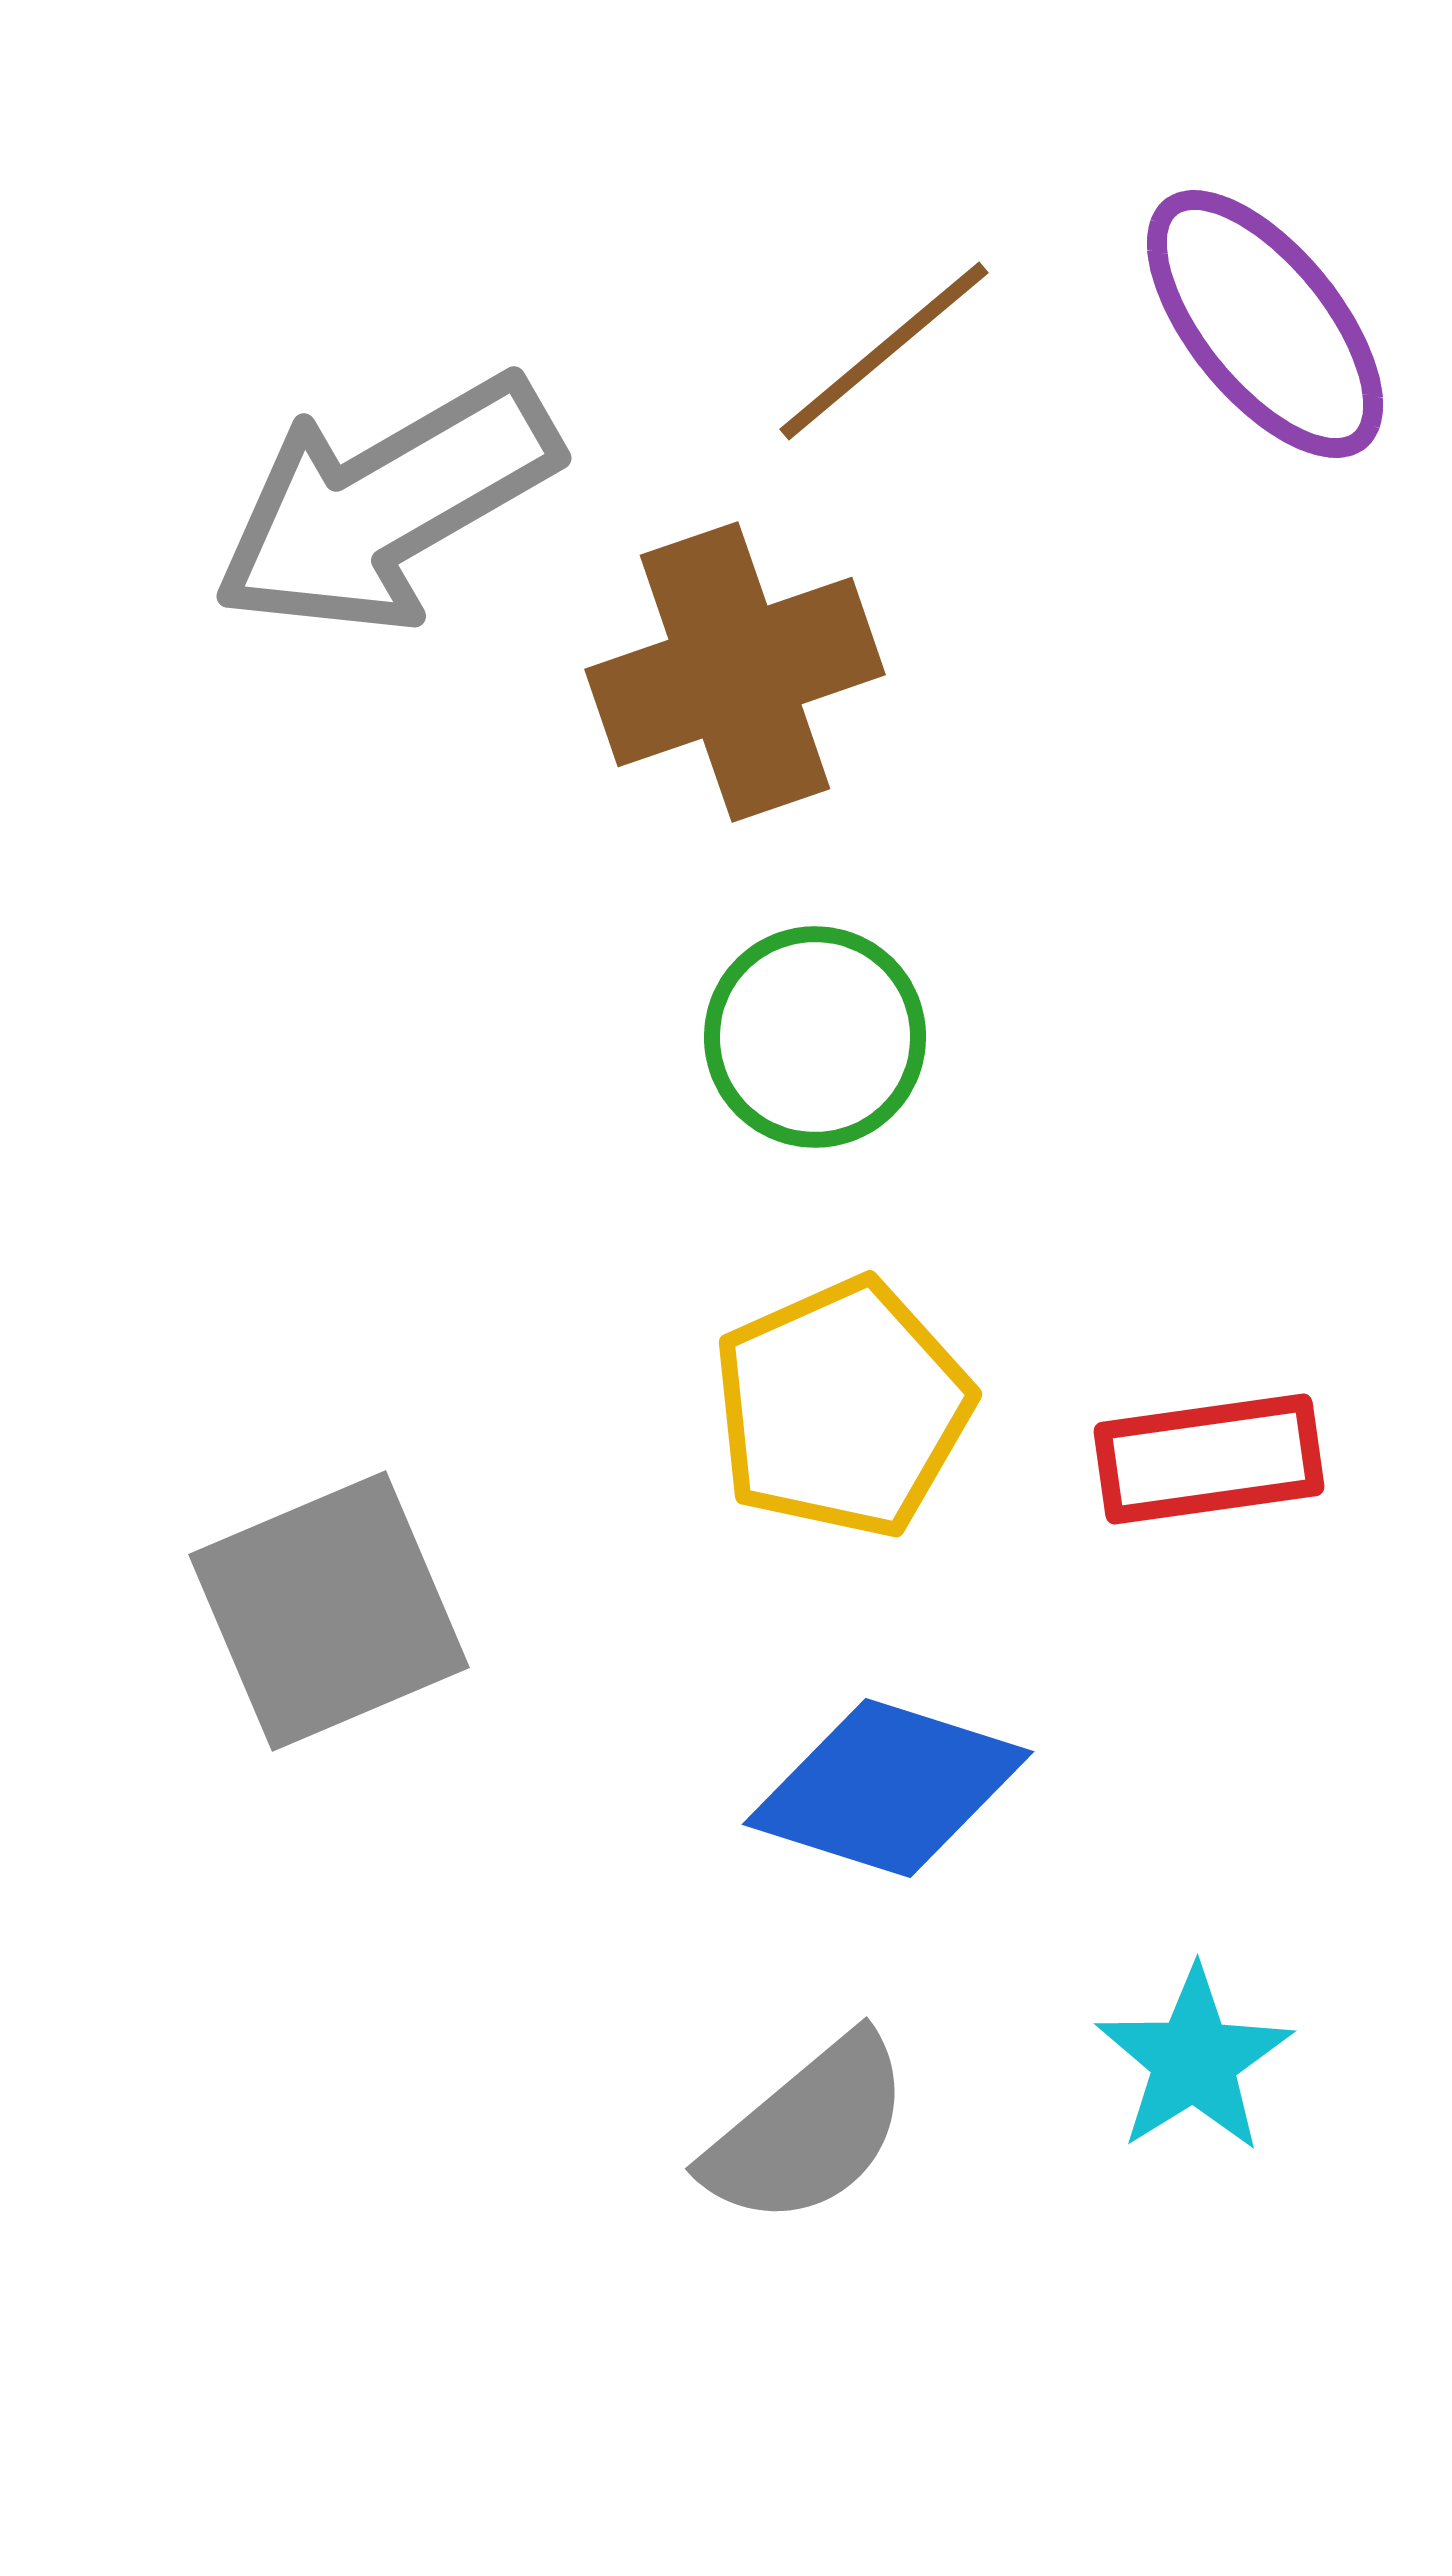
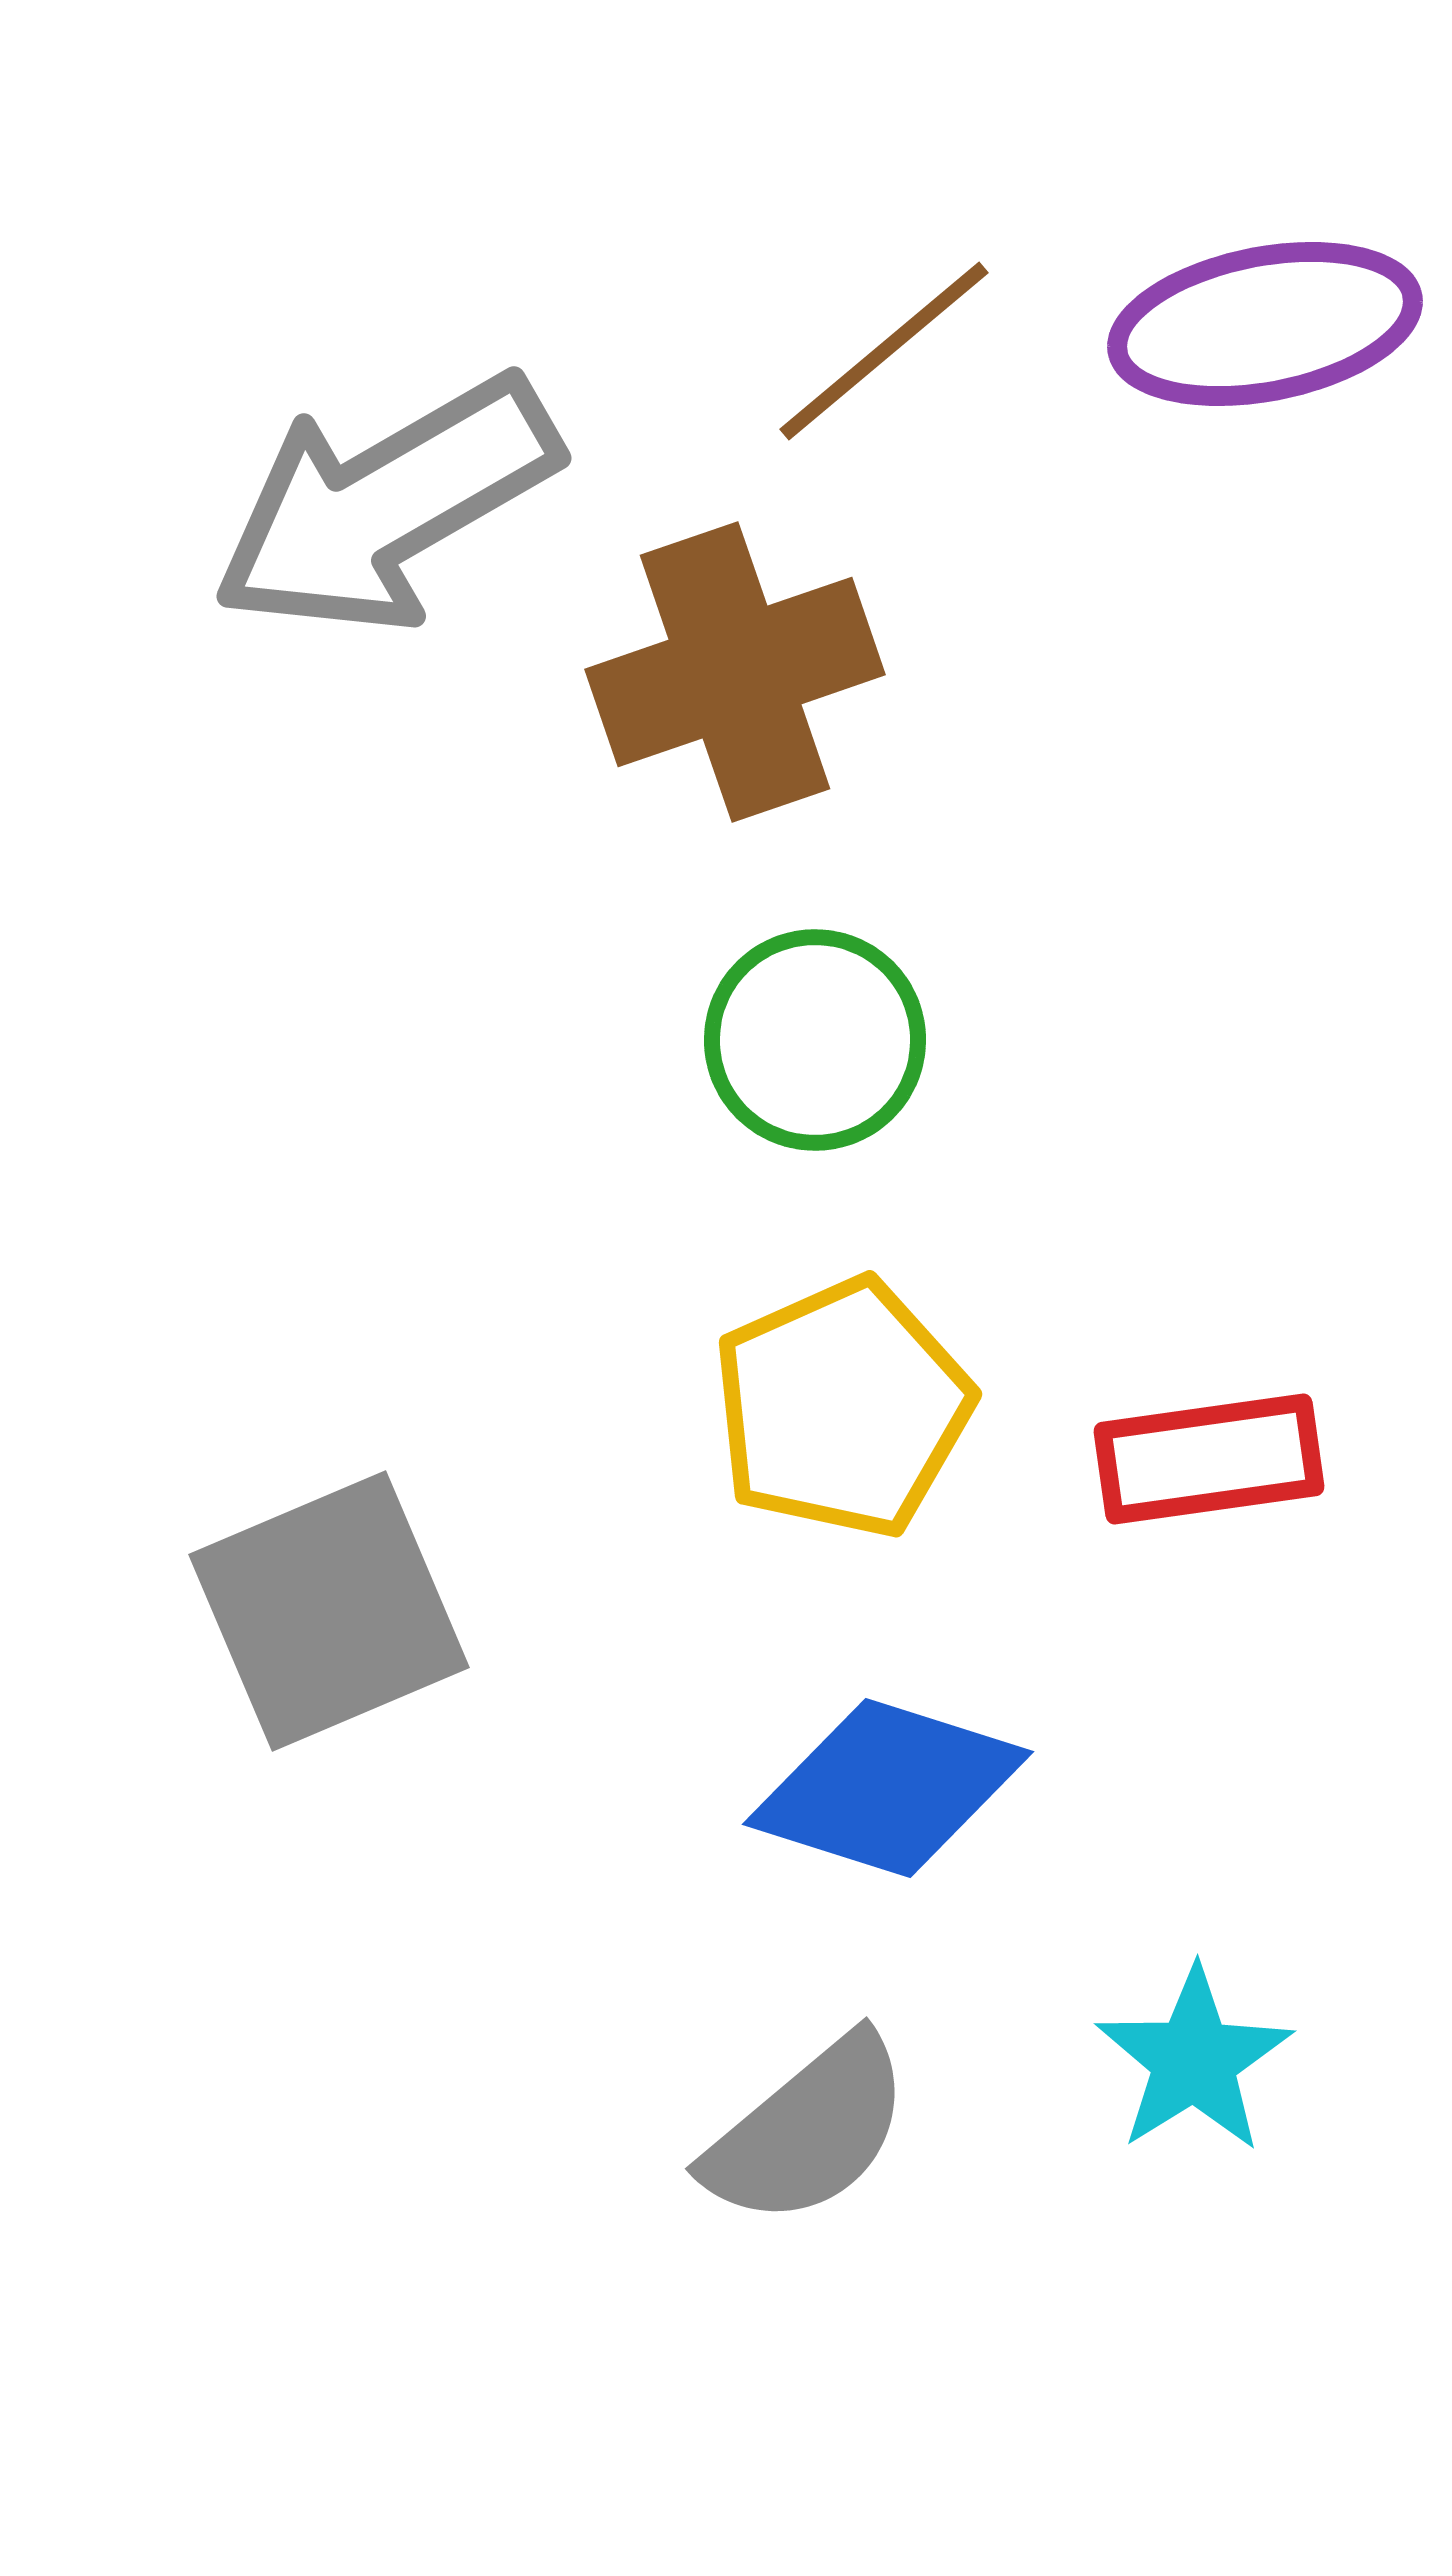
purple ellipse: rotated 62 degrees counterclockwise
green circle: moved 3 px down
